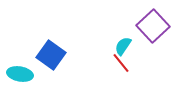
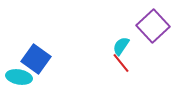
cyan semicircle: moved 2 px left
blue square: moved 15 px left, 4 px down
cyan ellipse: moved 1 px left, 3 px down
